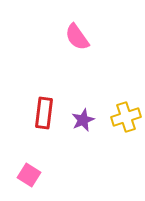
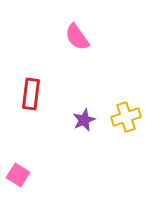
red rectangle: moved 13 px left, 19 px up
purple star: moved 1 px right
pink square: moved 11 px left
